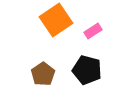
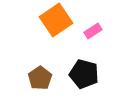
black pentagon: moved 3 px left, 4 px down
brown pentagon: moved 3 px left, 4 px down
